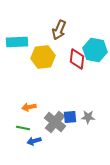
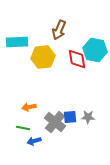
red diamond: rotated 15 degrees counterclockwise
